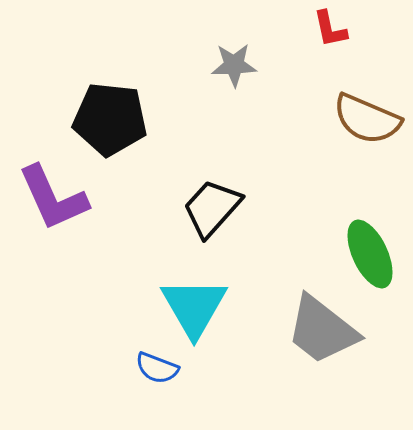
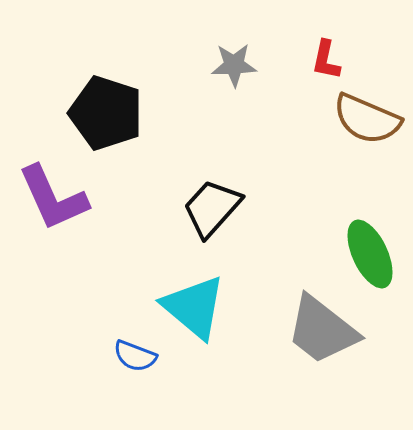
red L-shape: moved 4 px left, 31 px down; rotated 24 degrees clockwise
black pentagon: moved 4 px left, 6 px up; rotated 12 degrees clockwise
cyan triangle: rotated 20 degrees counterclockwise
blue semicircle: moved 22 px left, 12 px up
